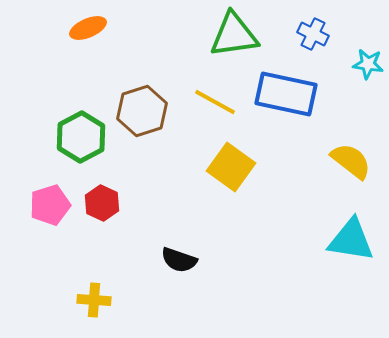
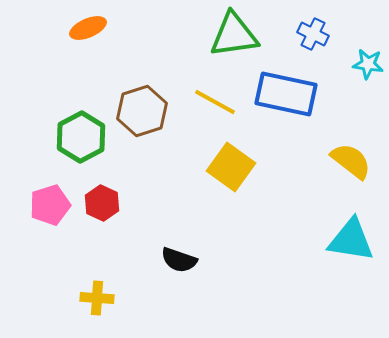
yellow cross: moved 3 px right, 2 px up
